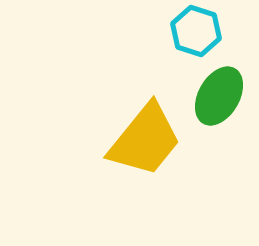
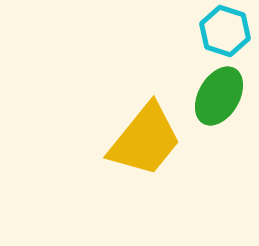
cyan hexagon: moved 29 px right
